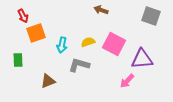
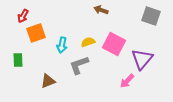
red arrow: rotated 56 degrees clockwise
purple triangle: rotated 45 degrees counterclockwise
gray L-shape: rotated 35 degrees counterclockwise
